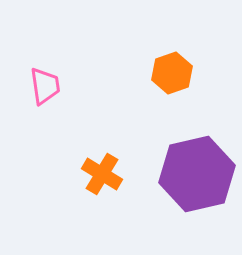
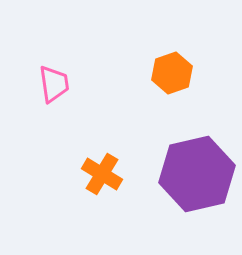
pink trapezoid: moved 9 px right, 2 px up
